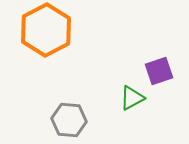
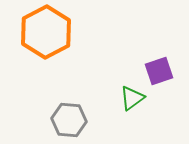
orange hexagon: moved 2 px down
green triangle: rotated 8 degrees counterclockwise
